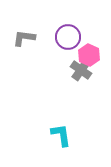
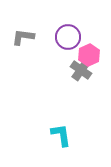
gray L-shape: moved 1 px left, 1 px up
pink hexagon: rotated 10 degrees clockwise
